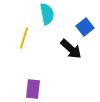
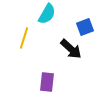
cyan semicircle: rotated 40 degrees clockwise
blue square: rotated 18 degrees clockwise
purple rectangle: moved 14 px right, 7 px up
